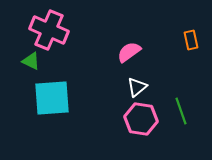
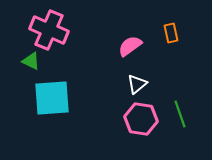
orange rectangle: moved 20 px left, 7 px up
pink semicircle: moved 1 px right, 6 px up
white triangle: moved 3 px up
green line: moved 1 px left, 3 px down
